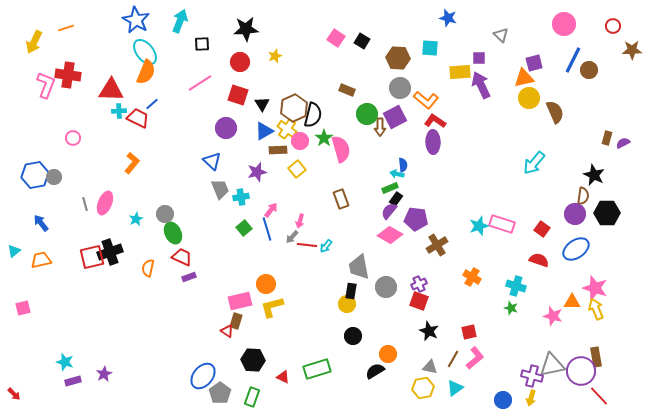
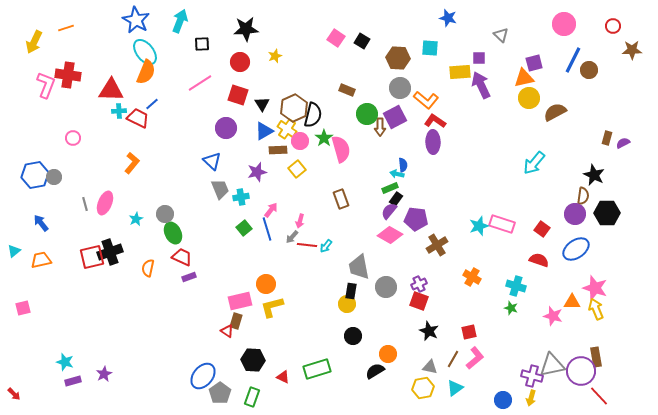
brown semicircle at (555, 112): rotated 95 degrees counterclockwise
